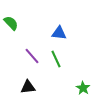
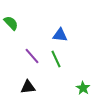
blue triangle: moved 1 px right, 2 px down
